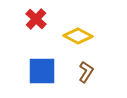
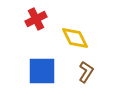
red cross: rotated 20 degrees clockwise
yellow diamond: moved 3 px left, 2 px down; rotated 36 degrees clockwise
